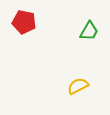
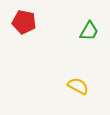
yellow semicircle: rotated 55 degrees clockwise
